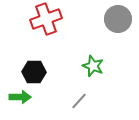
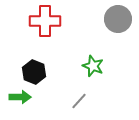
red cross: moved 1 px left, 2 px down; rotated 20 degrees clockwise
black hexagon: rotated 20 degrees clockwise
